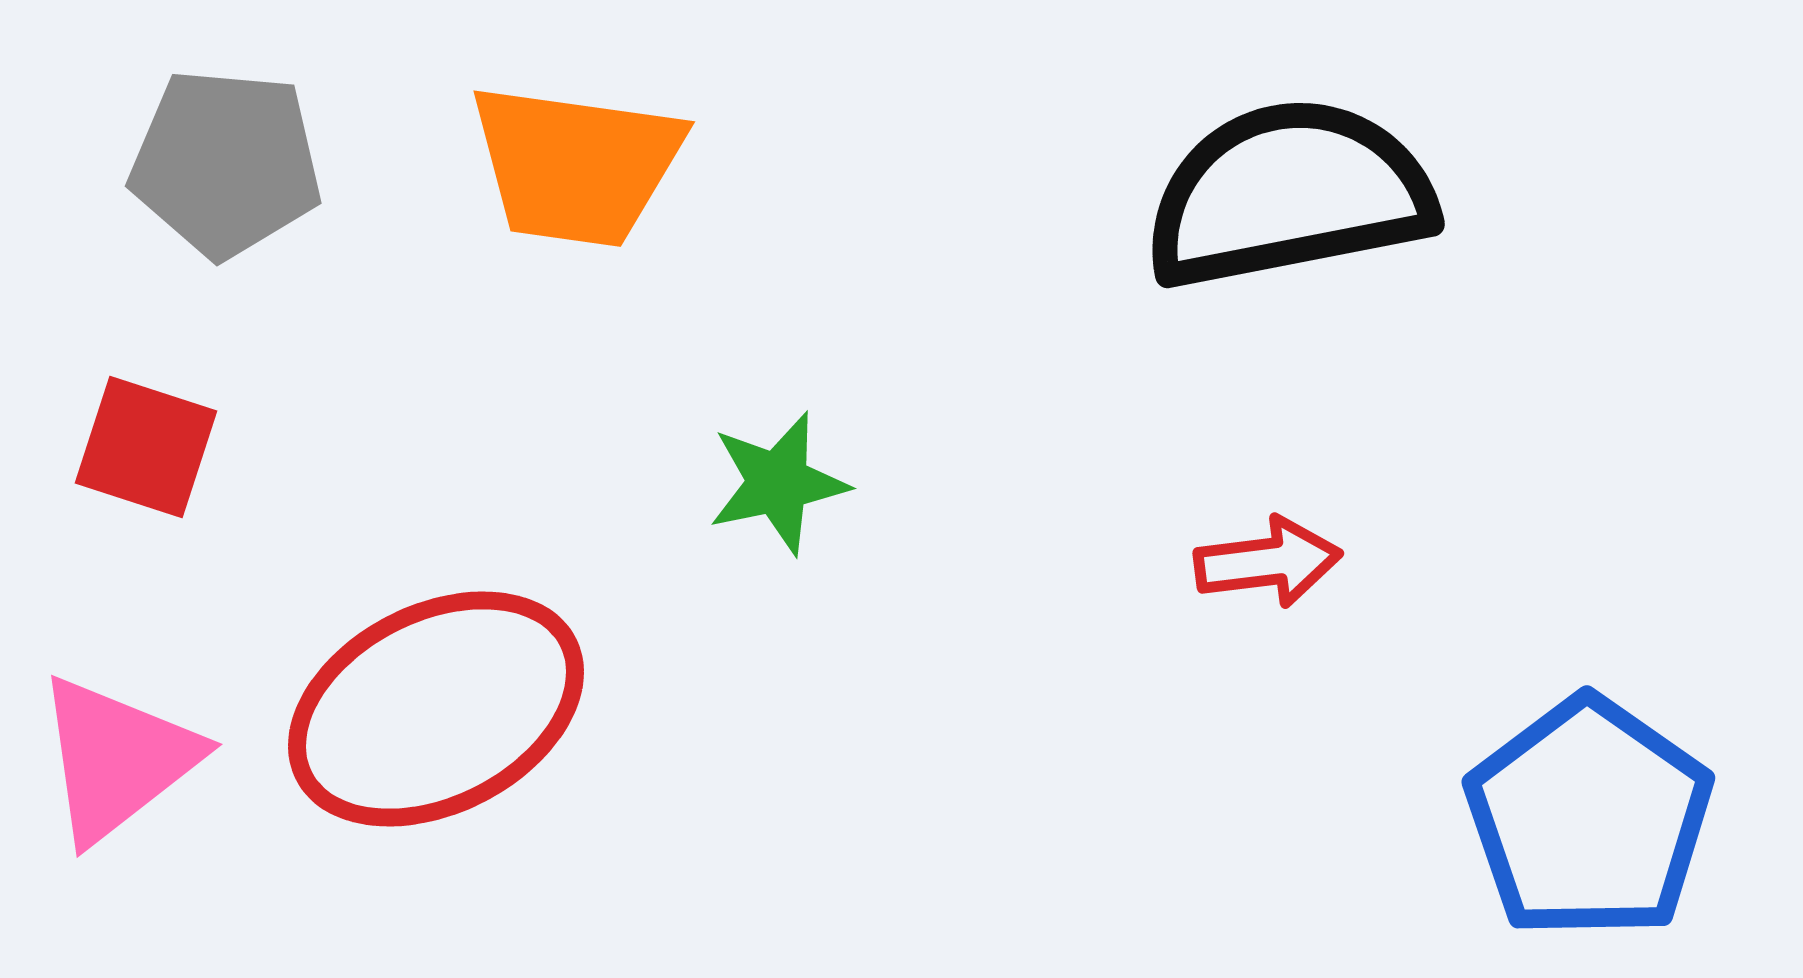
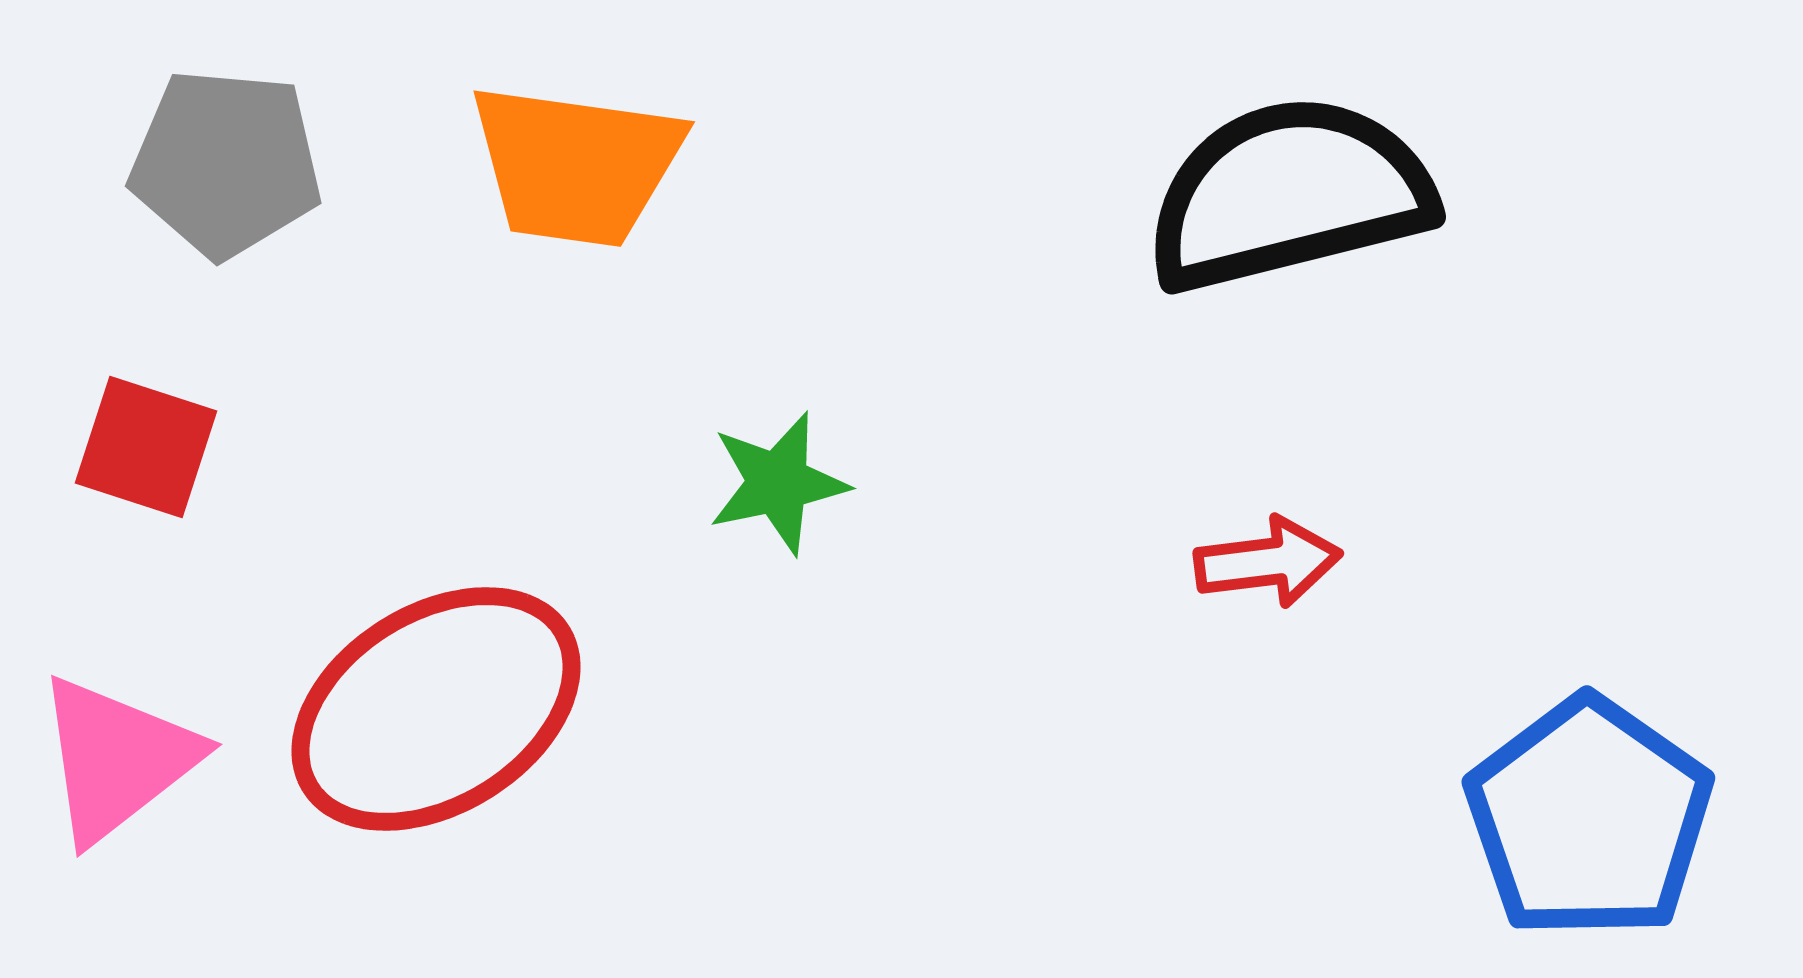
black semicircle: rotated 3 degrees counterclockwise
red ellipse: rotated 5 degrees counterclockwise
